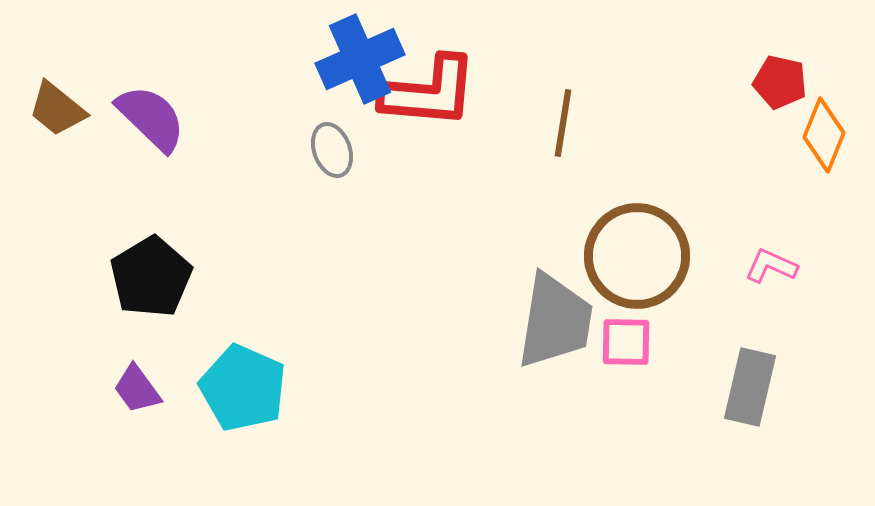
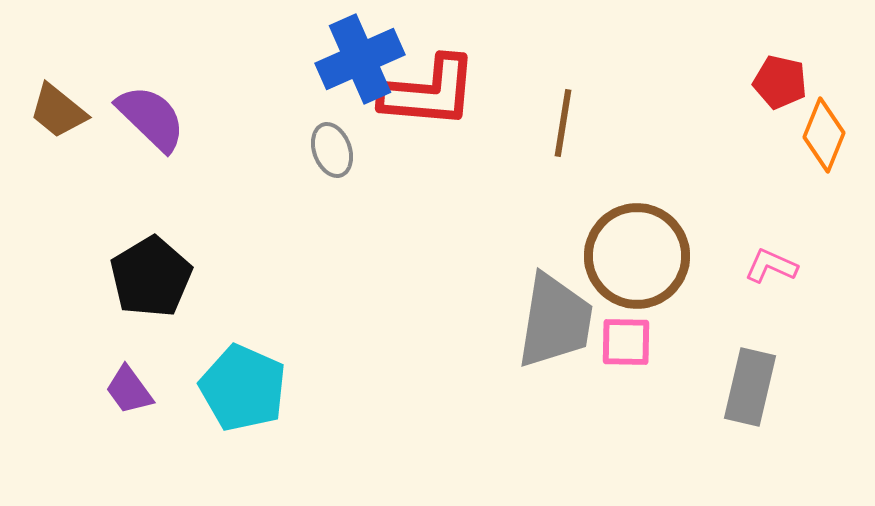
brown trapezoid: moved 1 px right, 2 px down
purple trapezoid: moved 8 px left, 1 px down
